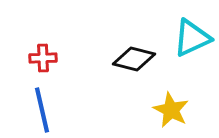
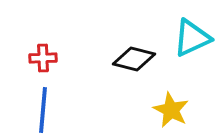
blue line: moved 1 px right; rotated 18 degrees clockwise
